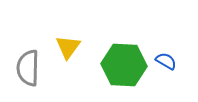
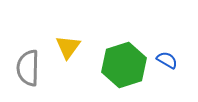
blue semicircle: moved 1 px right, 1 px up
green hexagon: rotated 21 degrees counterclockwise
